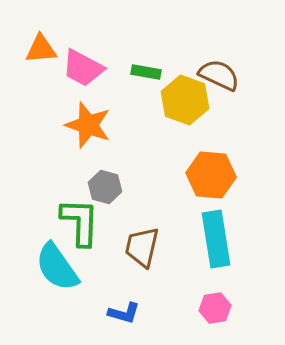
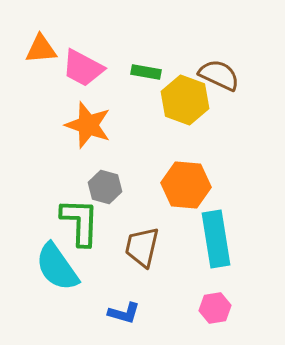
orange hexagon: moved 25 px left, 10 px down
